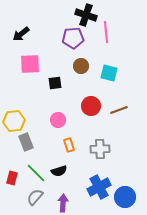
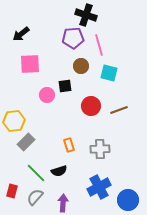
pink line: moved 7 px left, 13 px down; rotated 10 degrees counterclockwise
black square: moved 10 px right, 3 px down
pink circle: moved 11 px left, 25 px up
gray rectangle: rotated 66 degrees clockwise
red rectangle: moved 13 px down
blue circle: moved 3 px right, 3 px down
